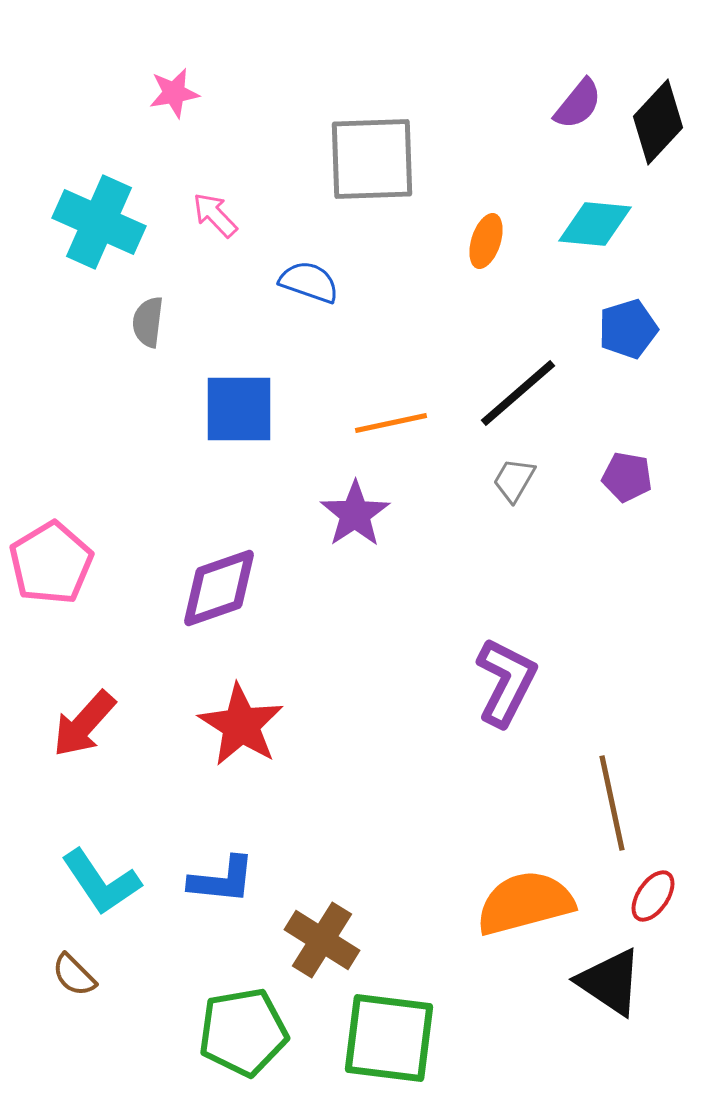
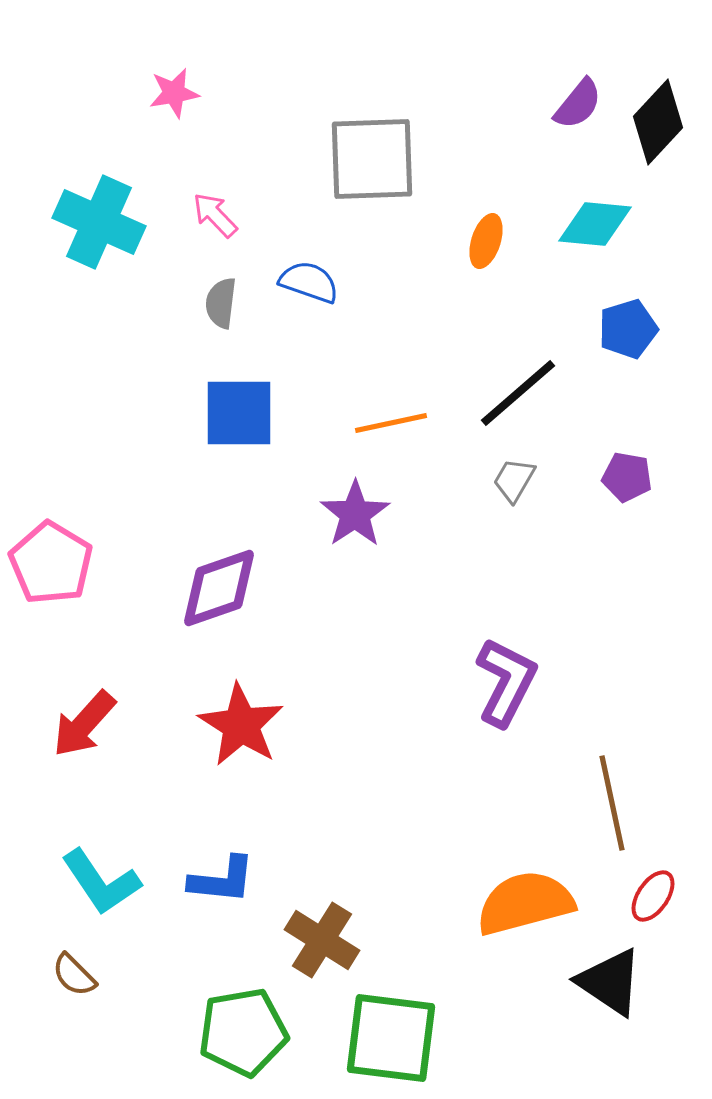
gray semicircle: moved 73 px right, 19 px up
blue square: moved 4 px down
pink pentagon: rotated 10 degrees counterclockwise
green square: moved 2 px right
